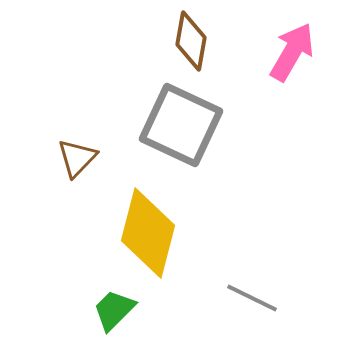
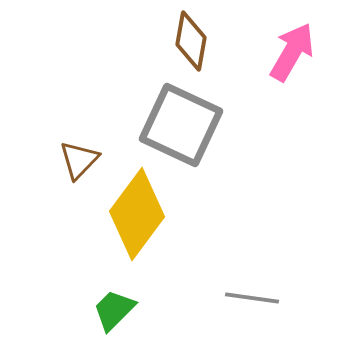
brown triangle: moved 2 px right, 2 px down
yellow diamond: moved 11 px left, 19 px up; rotated 22 degrees clockwise
gray line: rotated 18 degrees counterclockwise
